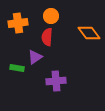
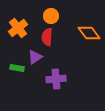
orange cross: moved 5 px down; rotated 30 degrees counterclockwise
purple cross: moved 2 px up
